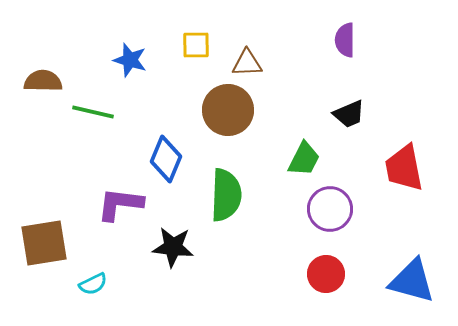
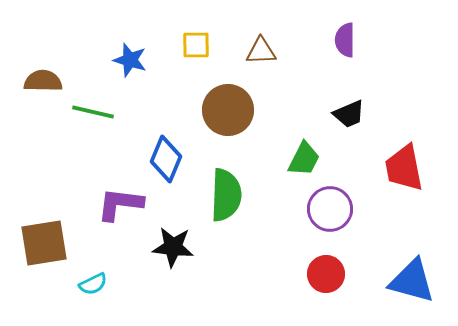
brown triangle: moved 14 px right, 12 px up
